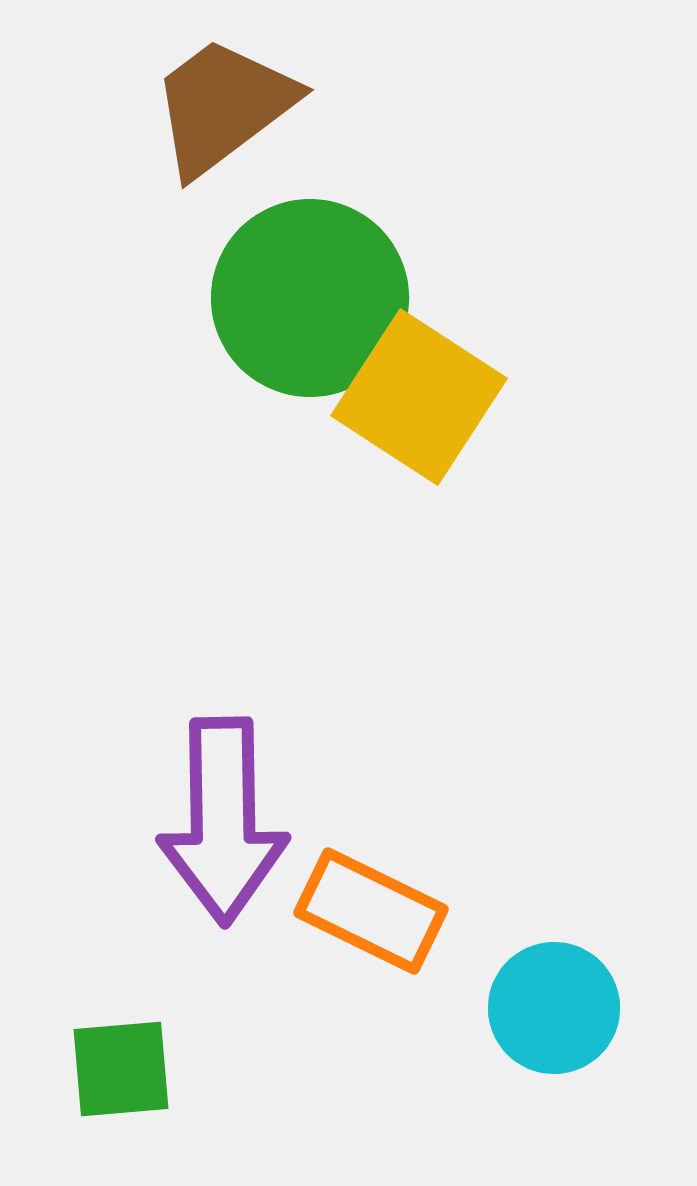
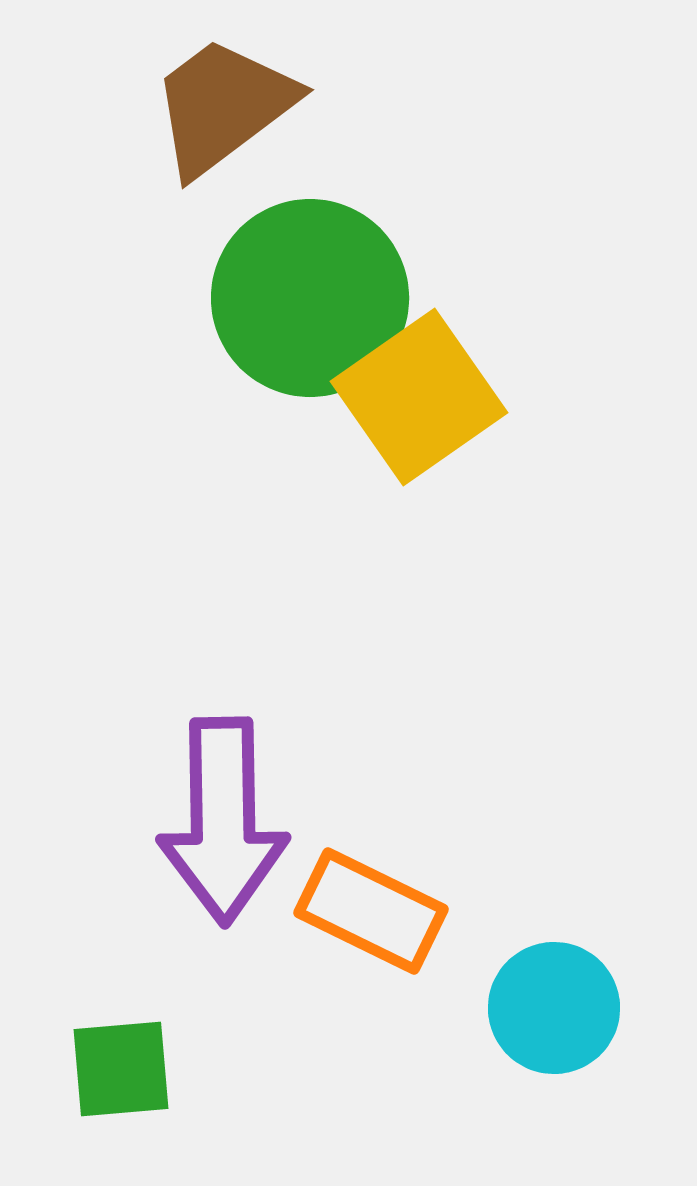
yellow square: rotated 22 degrees clockwise
